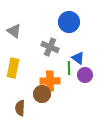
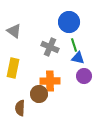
blue triangle: rotated 24 degrees counterclockwise
green line: moved 5 px right, 23 px up; rotated 16 degrees counterclockwise
purple circle: moved 1 px left, 1 px down
brown circle: moved 3 px left
